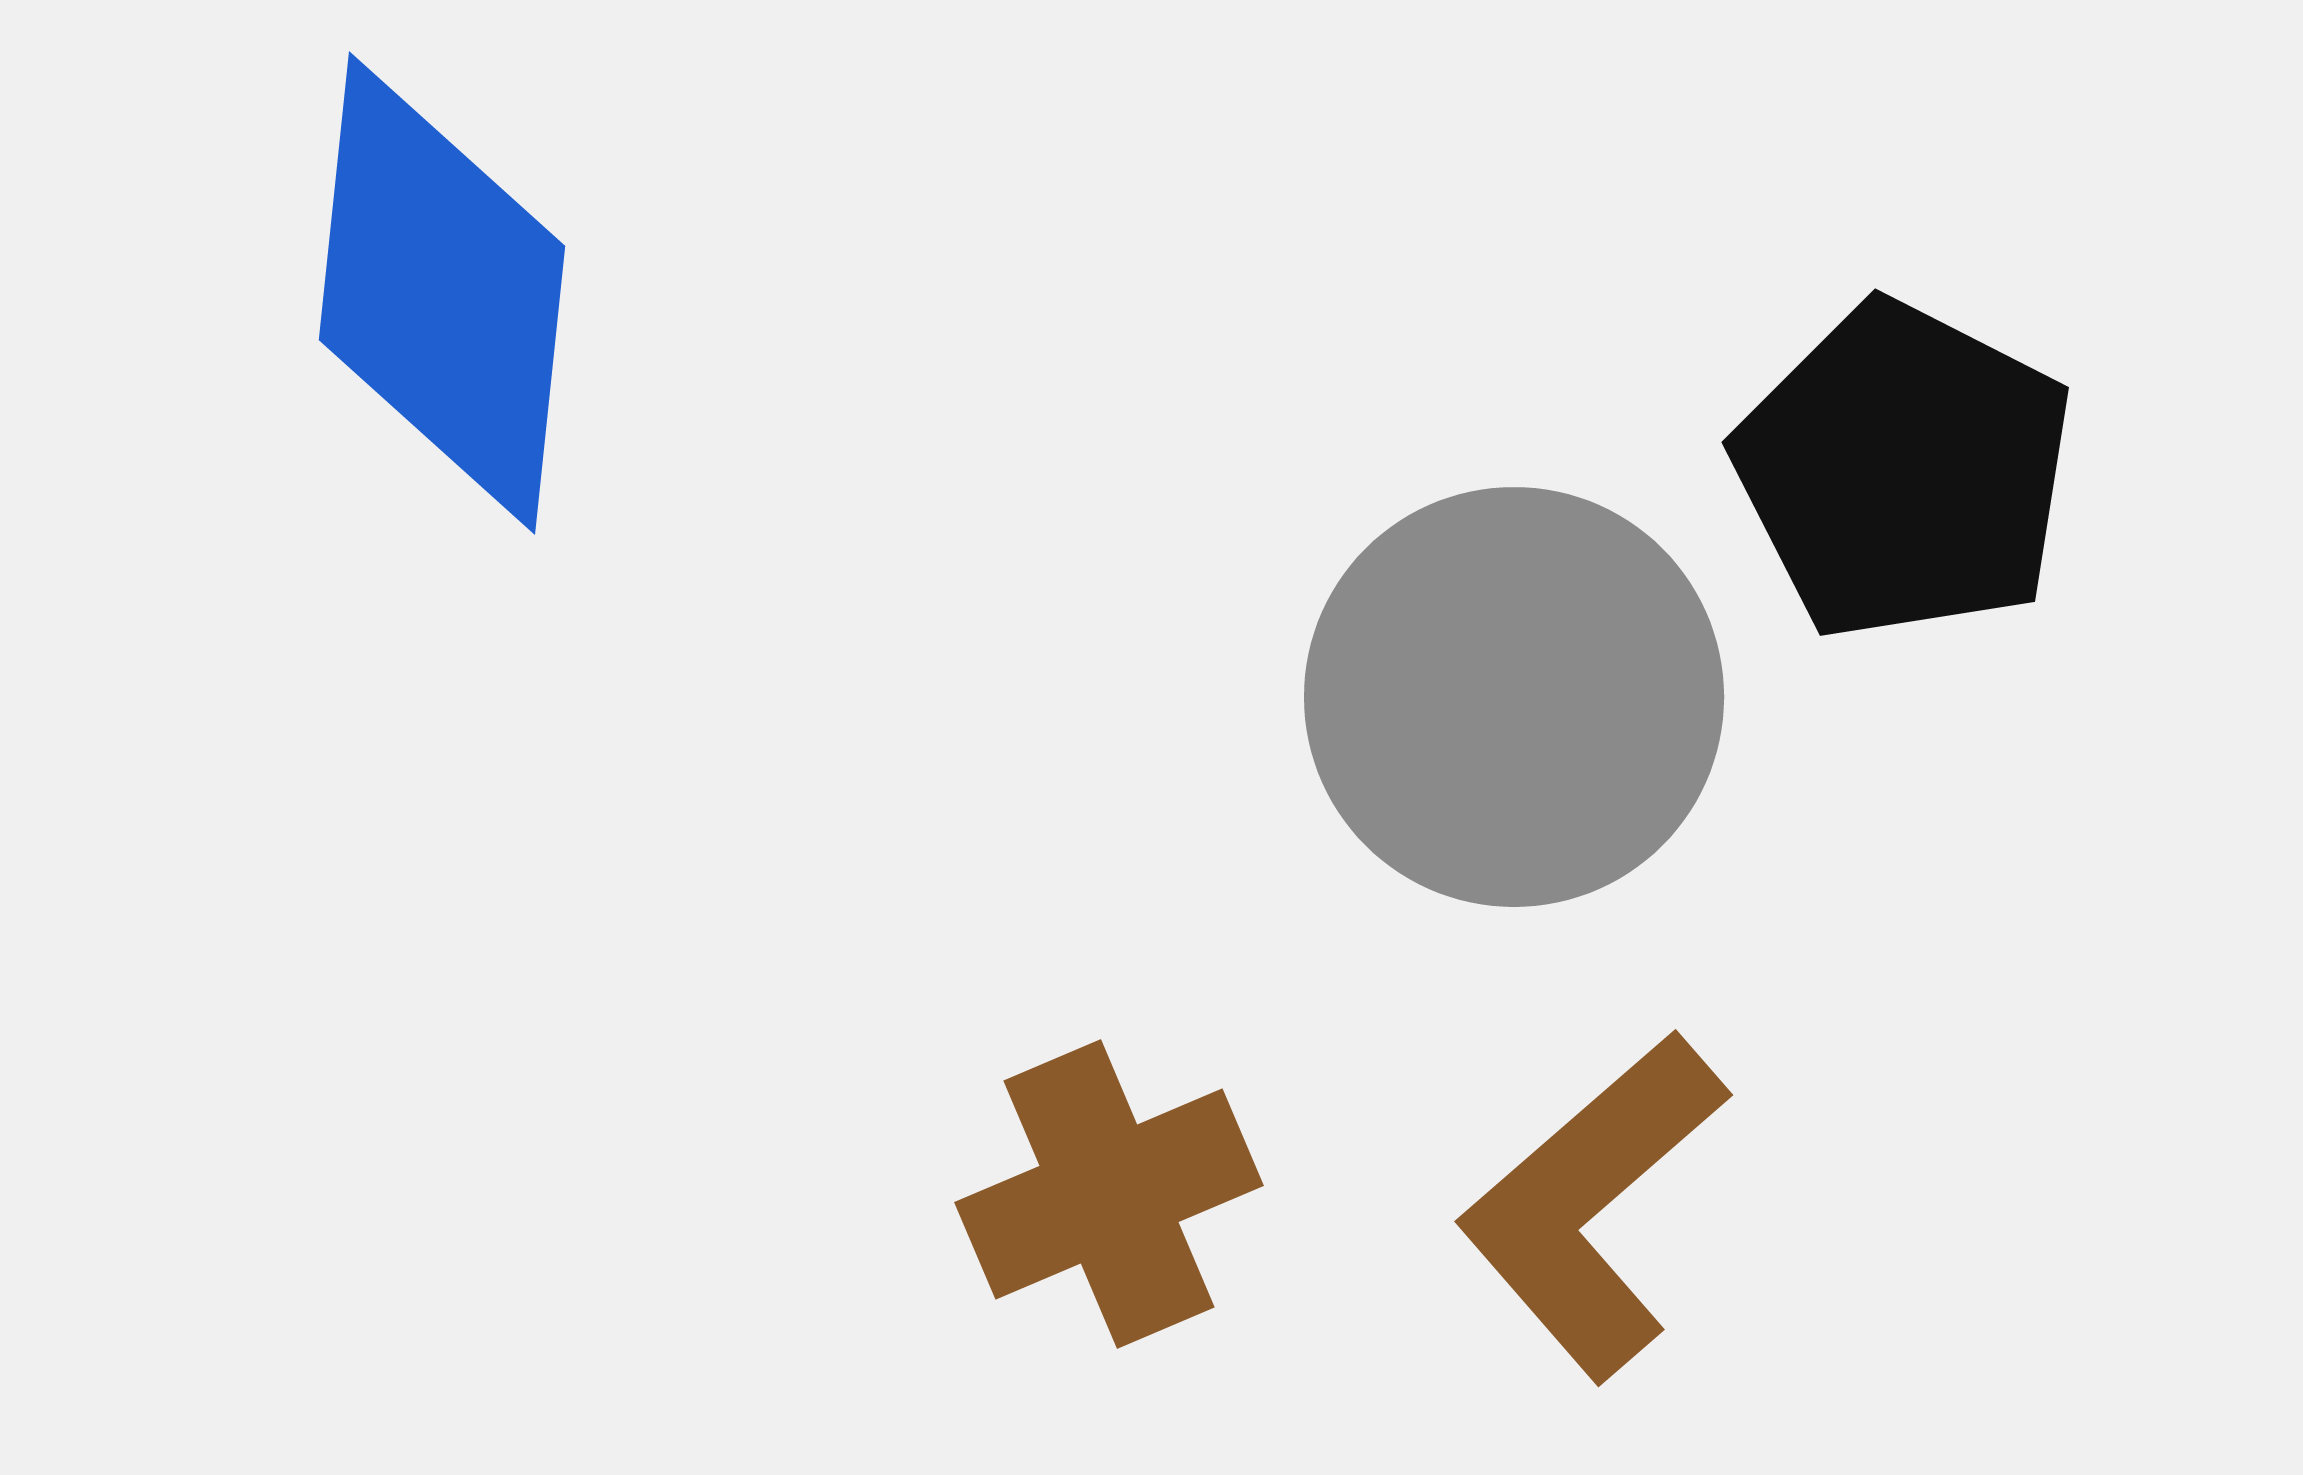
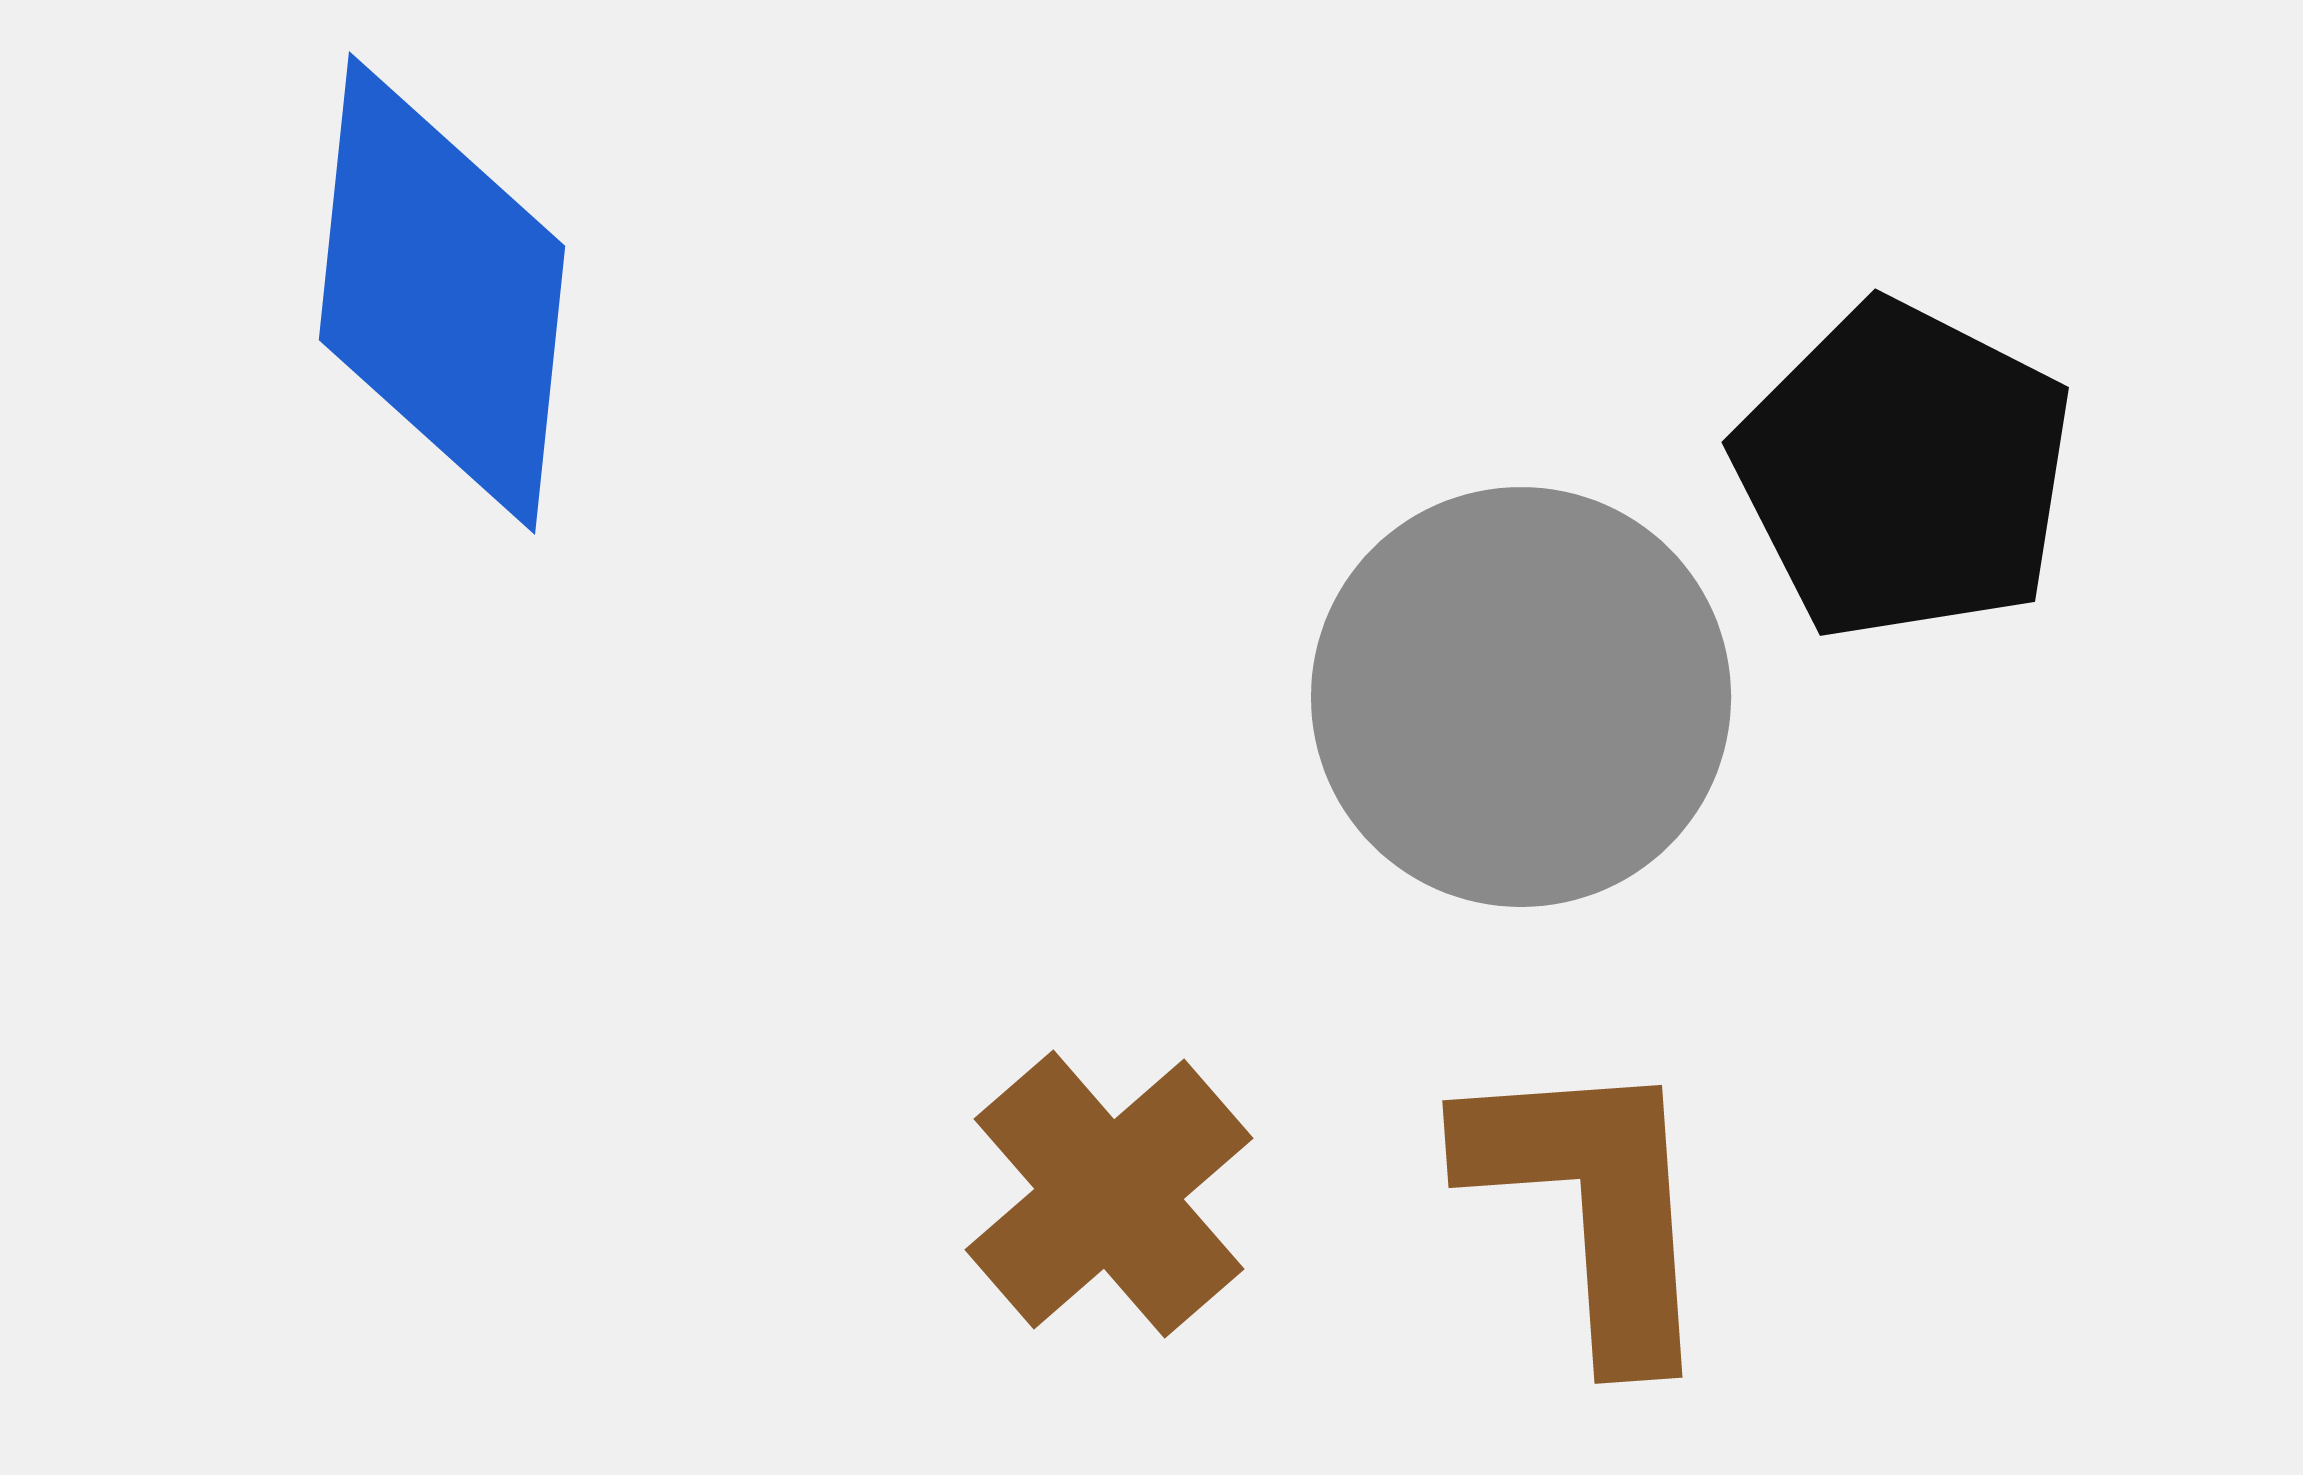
gray circle: moved 7 px right
brown cross: rotated 18 degrees counterclockwise
brown L-shape: rotated 127 degrees clockwise
